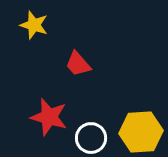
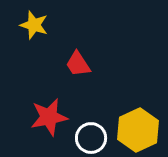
red trapezoid: rotated 8 degrees clockwise
red star: rotated 27 degrees counterclockwise
yellow hexagon: moved 3 px left, 2 px up; rotated 21 degrees counterclockwise
